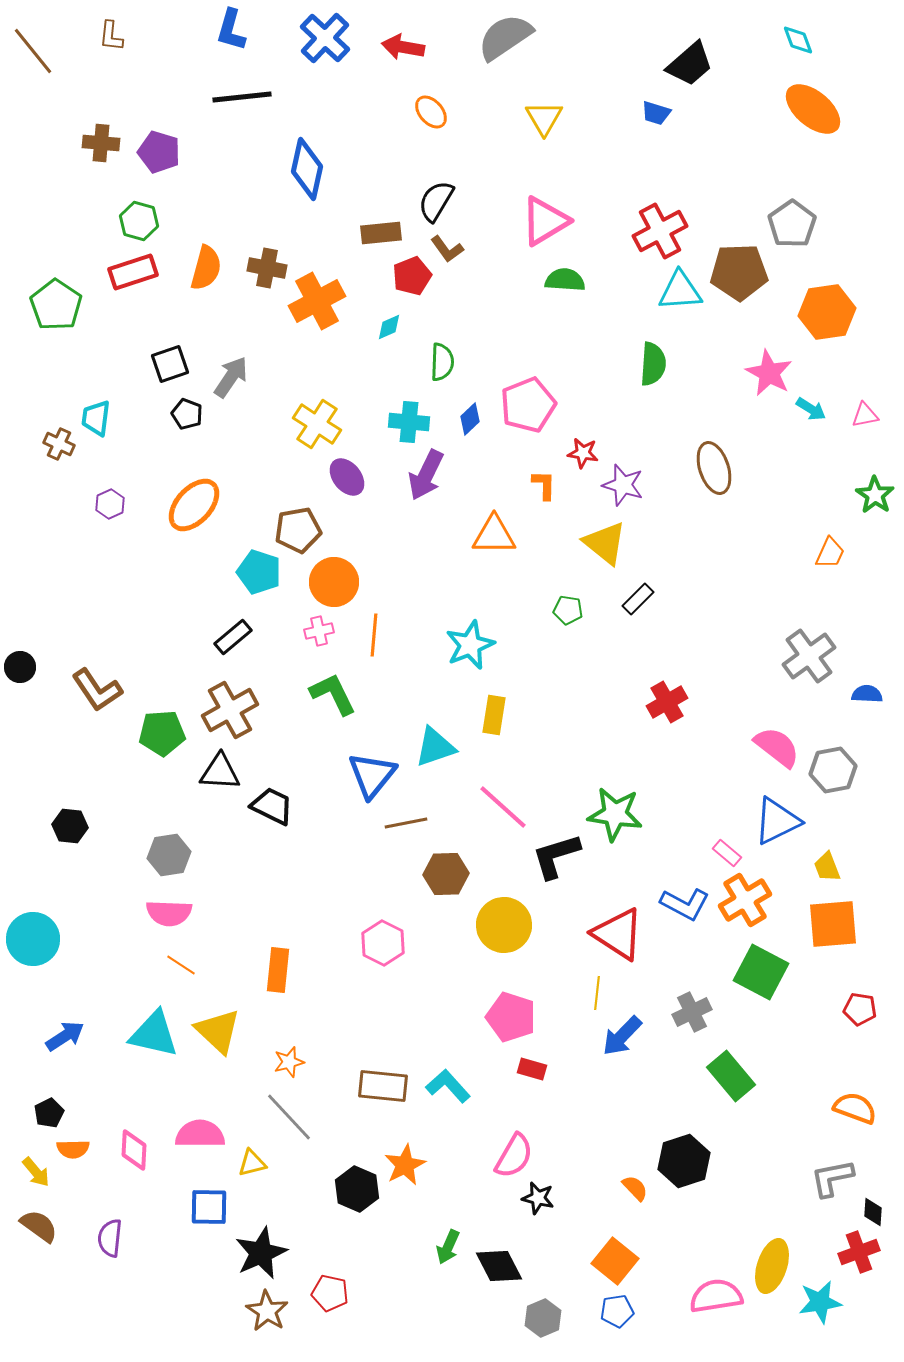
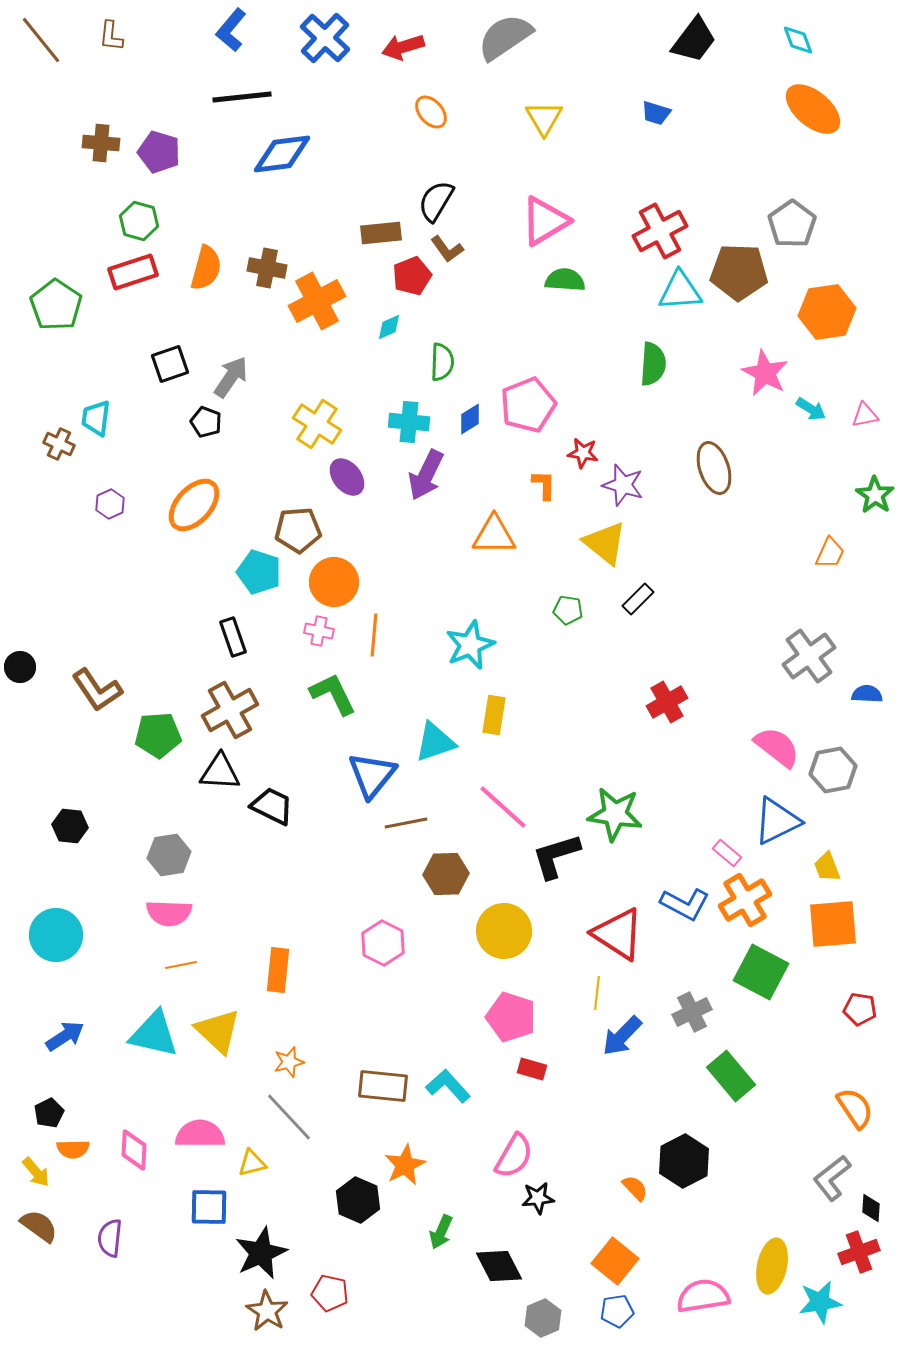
blue L-shape at (231, 30): rotated 24 degrees clockwise
red arrow at (403, 47): rotated 27 degrees counterclockwise
brown line at (33, 51): moved 8 px right, 11 px up
black trapezoid at (690, 64): moved 4 px right, 24 px up; rotated 12 degrees counterclockwise
blue diamond at (307, 169): moved 25 px left, 15 px up; rotated 70 degrees clockwise
brown pentagon at (739, 272): rotated 4 degrees clockwise
pink star at (769, 373): moved 4 px left
black pentagon at (187, 414): moved 19 px right, 8 px down
blue diamond at (470, 419): rotated 12 degrees clockwise
brown pentagon at (298, 530): rotated 6 degrees clockwise
pink cross at (319, 631): rotated 24 degrees clockwise
black rectangle at (233, 637): rotated 69 degrees counterclockwise
green pentagon at (162, 733): moved 4 px left, 2 px down
cyan triangle at (435, 747): moved 5 px up
yellow circle at (504, 925): moved 6 px down
cyan circle at (33, 939): moved 23 px right, 4 px up
orange line at (181, 965): rotated 44 degrees counterclockwise
orange semicircle at (855, 1108): rotated 36 degrees clockwise
black hexagon at (684, 1161): rotated 9 degrees counterclockwise
gray L-shape at (832, 1178): rotated 27 degrees counterclockwise
black hexagon at (357, 1189): moved 1 px right, 11 px down
black star at (538, 1198): rotated 20 degrees counterclockwise
black diamond at (873, 1212): moved 2 px left, 4 px up
green arrow at (448, 1247): moved 7 px left, 15 px up
yellow ellipse at (772, 1266): rotated 6 degrees counterclockwise
pink semicircle at (716, 1296): moved 13 px left
